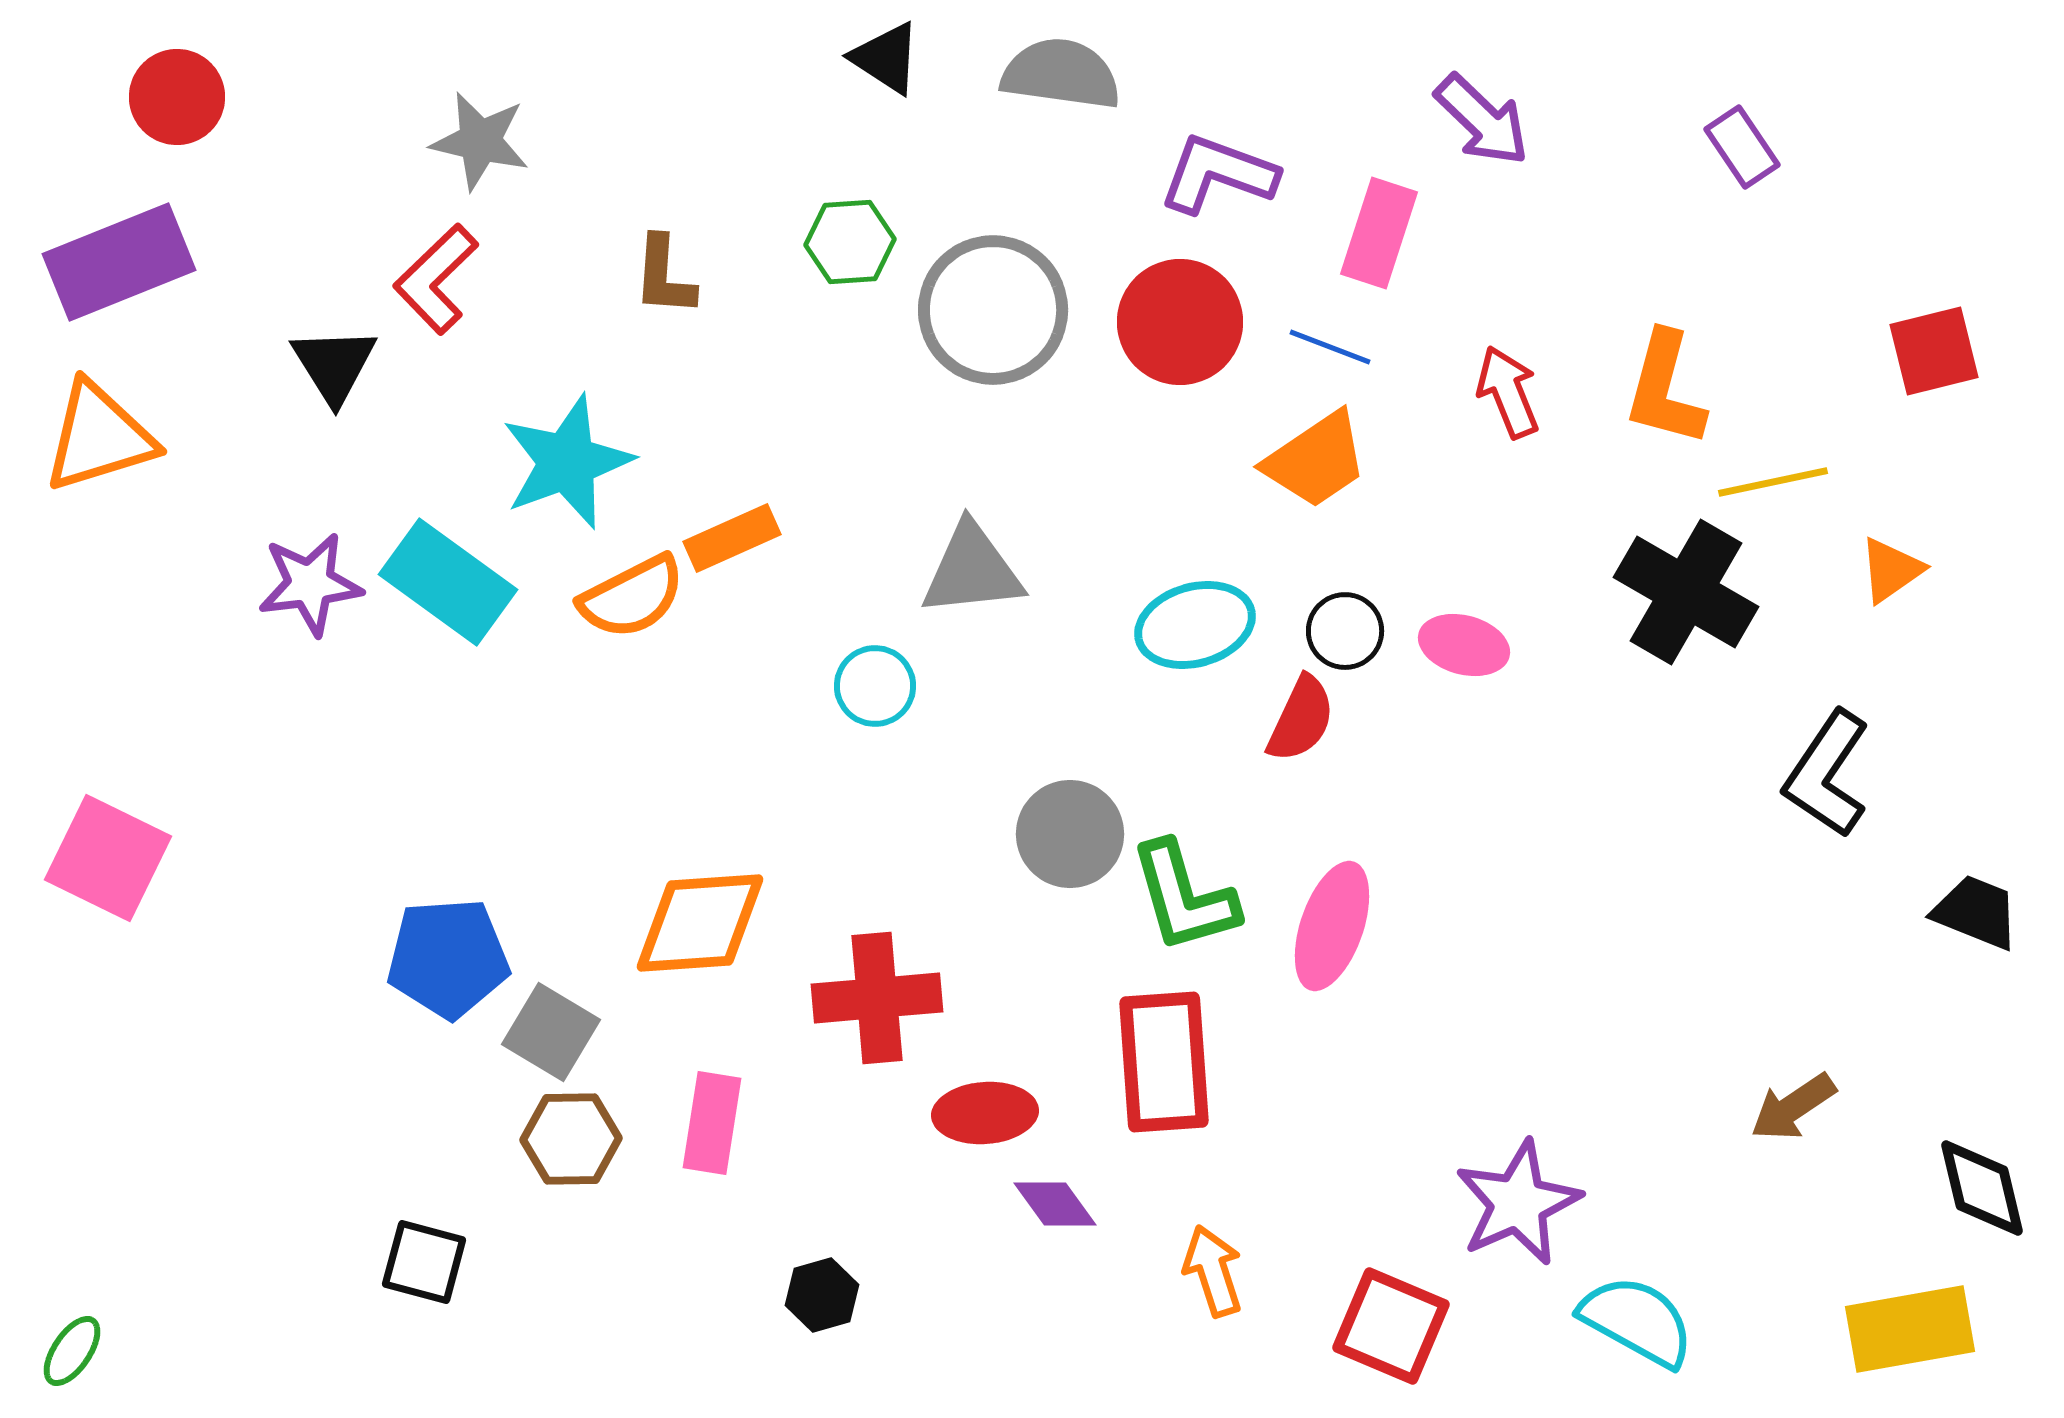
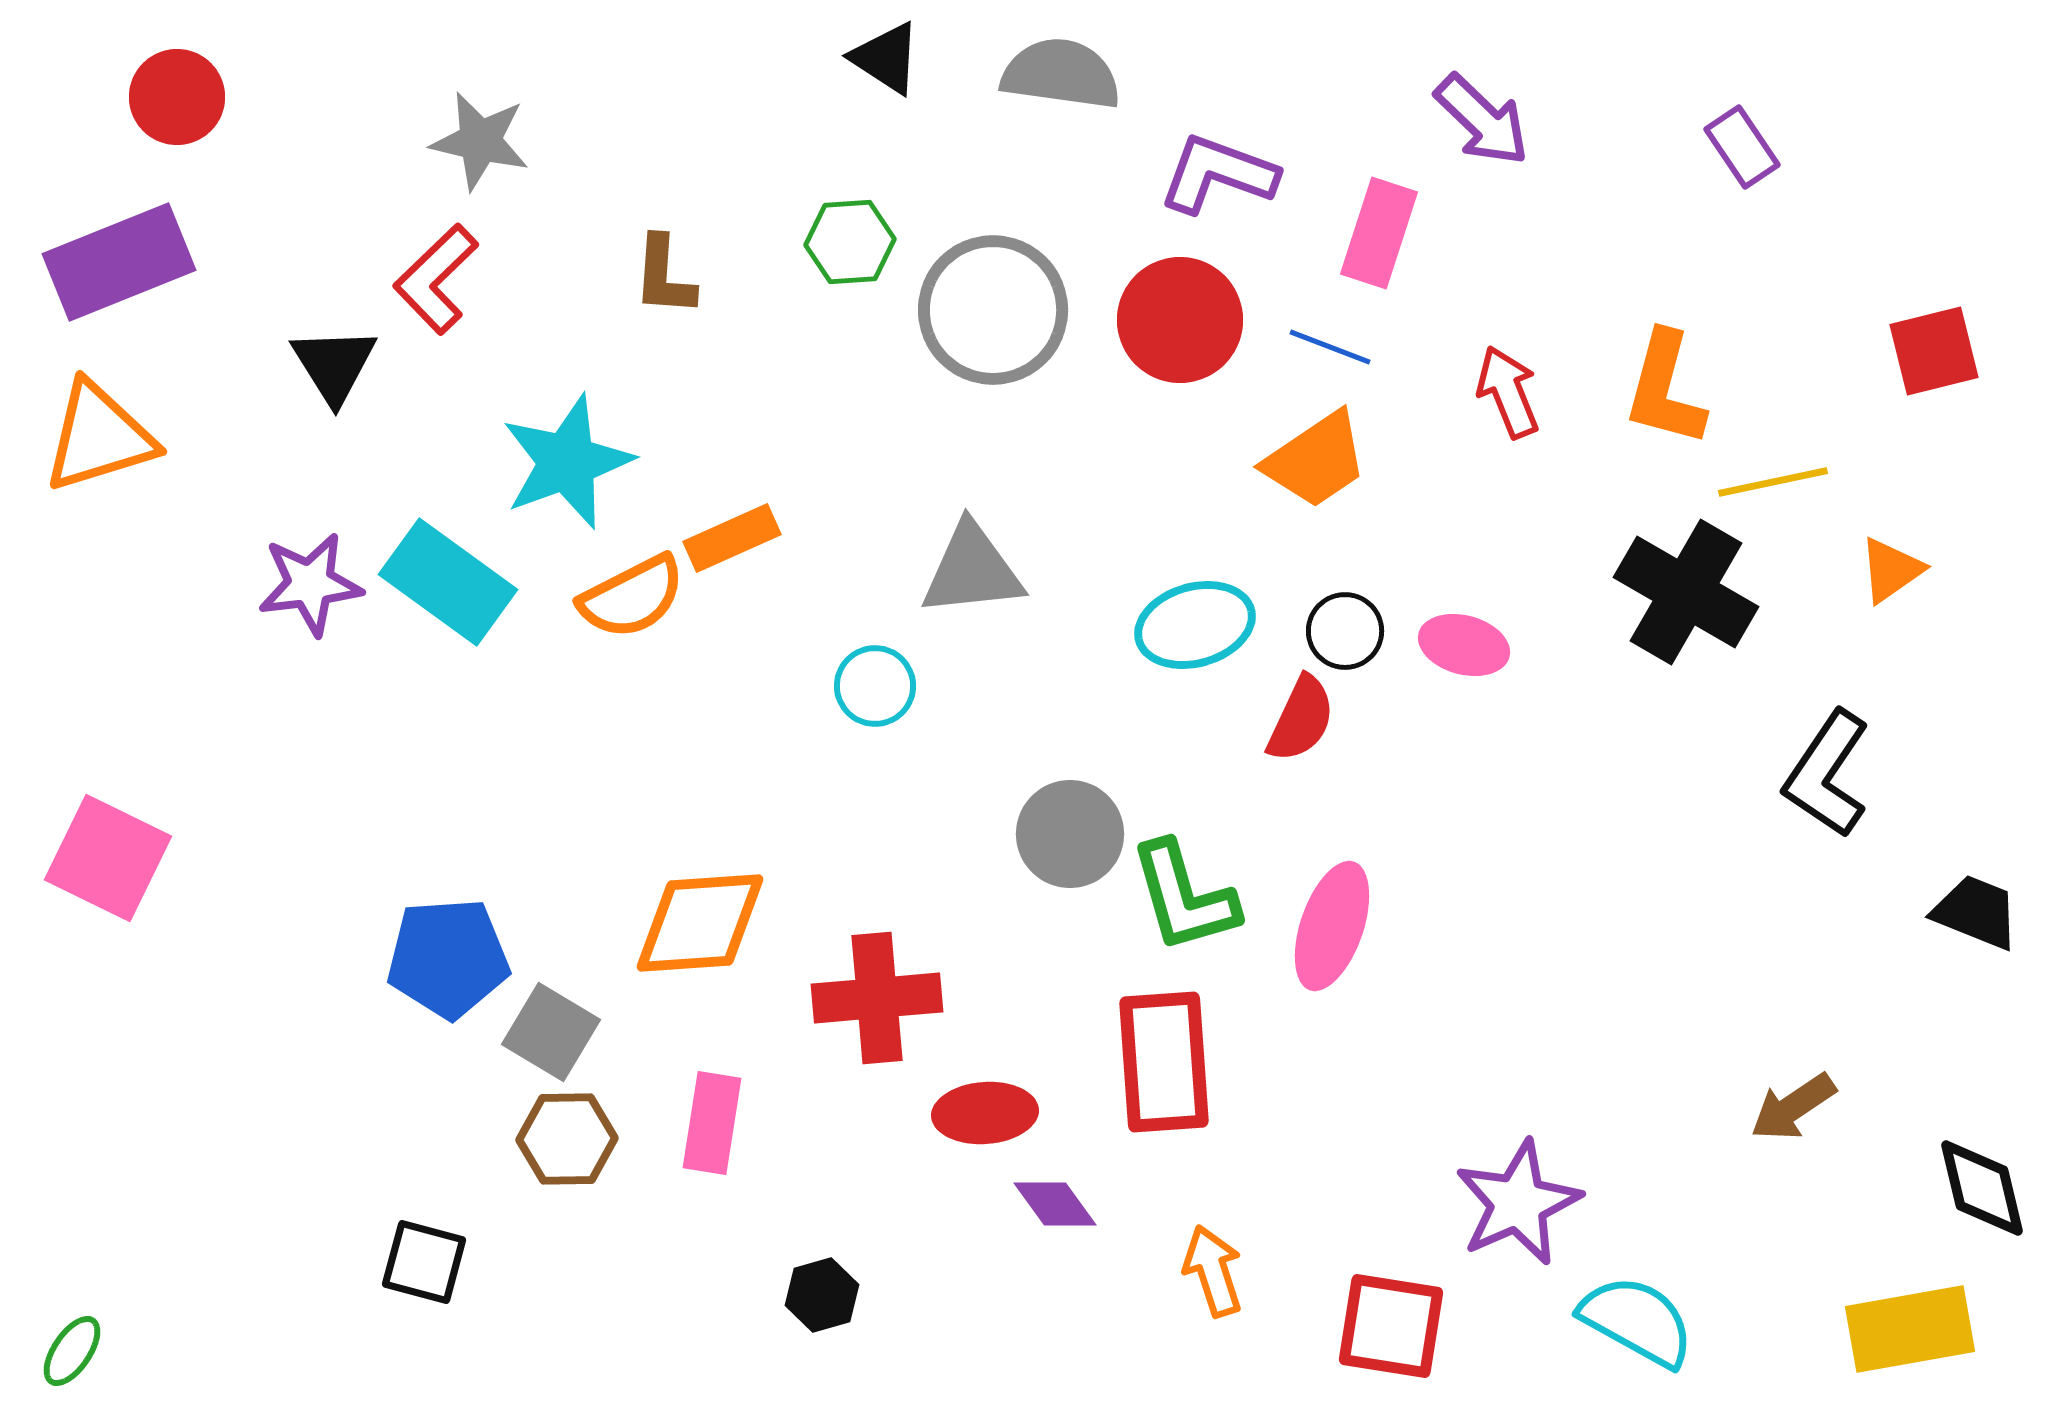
red circle at (1180, 322): moved 2 px up
brown hexagon at (571, 1139): moved 4 px left
red square at (1391, 1326): rotated 14 degrees counterclockwise
